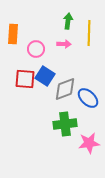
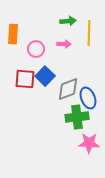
green arrow: rotated 77 degrees clockwise
blue square: rotated 12 degrees clockwise
gray diamond: moved 3 px right
blue ellipse: rotated 25 degrees clockwise
green cross: moved 12 px right, 7 px up
pink star: rotated 10 degrees clockwise
